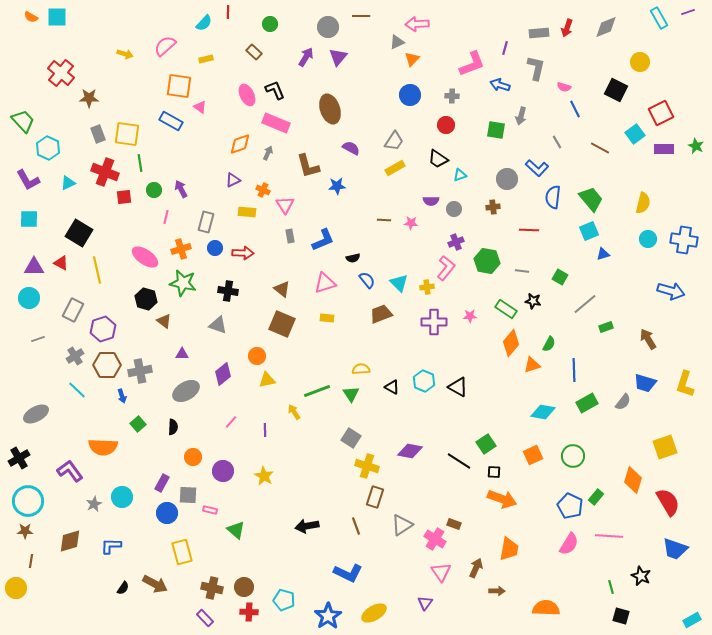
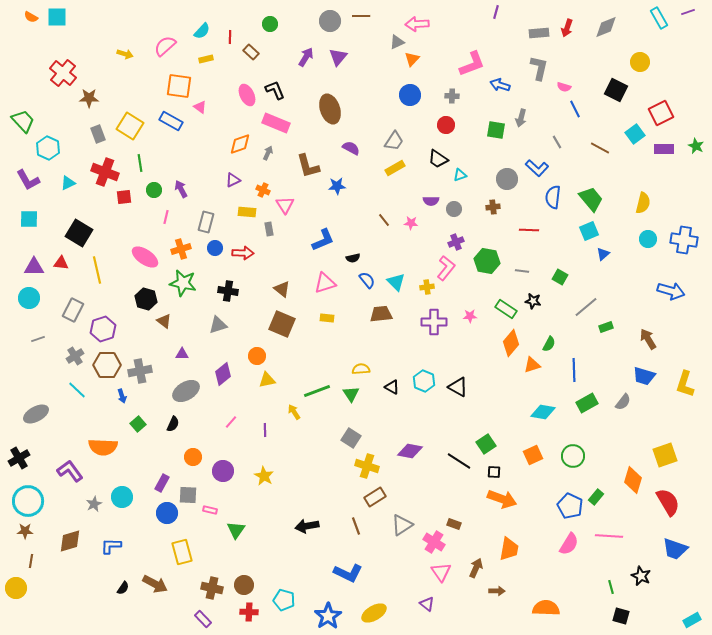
red line at (228, 12): moved 2 px right, 25 px down
cyan semicircle at (204, 23): moved 2 px left, 8 px down
gray circle at (328, 27): moved 2 px right, 6 px up
purple line at (505, 48): moved 9 px left, 36 px up
brown rectangle at (254, 52): moved 3 px left
gray L-shape at (536, 68): moved 3 px right
red cross at (61, 73): moved 2 px right
gray arrow at (521, 116): moved 2 px down
yellow square at (127, 134): moved 3 px right, 8 px up; rotated 24 degrees clockwise
brown line at (384, 220): rotated 48 degrees clockwise
gray rectangle at (290, 236): moved 21 px left, 7 px up
blue triangle at (603, 254): rotated 24 degrees counterclockwise
red triangle at (61, 263): rotated 21 degrees counterclockwise
cyan triangle at (399, 283): moved 3 px left, 1 px up
gray line at (585, 304): moved 1 px right, 3 px down
brown trapezoid at (381, 314): rotated 15 degrees clockwise
gray triangle at (218, 325): rotated 36 degrees counterclockwise
blue trapezoid at (645, 383): moved 1 px left, 7 px up
black semicircle at (173, 427): moved 3 px up; rotated 21 degrees clockwise
yellow square at (665, 447): moved 8 px down
brown rectangle at (375, 497): rotated 40 degrees clockwise
green triangle at (236, 530): rotated 24 degrees clockwise
pink cross at (435, 539): moved 1 px left, 3 px down
brown circle at (244, 587): moved 2 px up
purple triangle at (425, 603): moved 2 px right, 1 px down; rotated 28 degrees counterclockwise
purple rectangle at (205, 618): moved 2 px left, 1 px down
